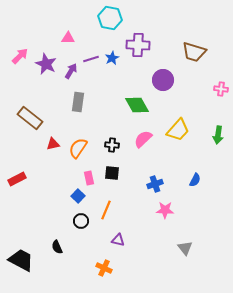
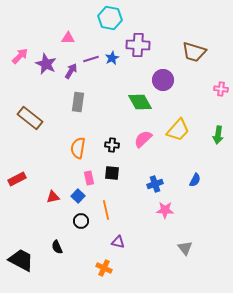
green diamond: moved 3 px right, 3 px up
red triangle: moved 53 px down
orange semicircle: rotated 25 degrees counterclockwise
orange line: rotated 36 degrees counterclockwise
purple triangle: moved 2 px down
